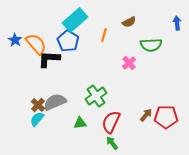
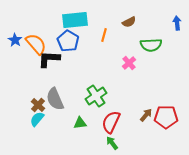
cyan rectangle: rotated 35 degrees clockwise
gray semicircle: moved 3 px up; rotated 90 degrees counterclockwise
